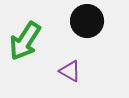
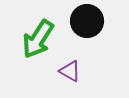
green arrow: moved 13 px right, 2 px up
